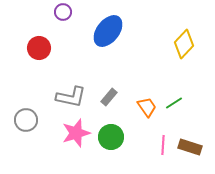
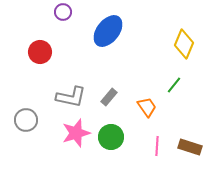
yellow diamond: rotated 20 degrees counterclockwise
red circle: moved 1 px right, 4 px down
green line: moved 18 px up; rotated 18 degrees counterclockwise
pink line: moved 6 px left, 1 px down
